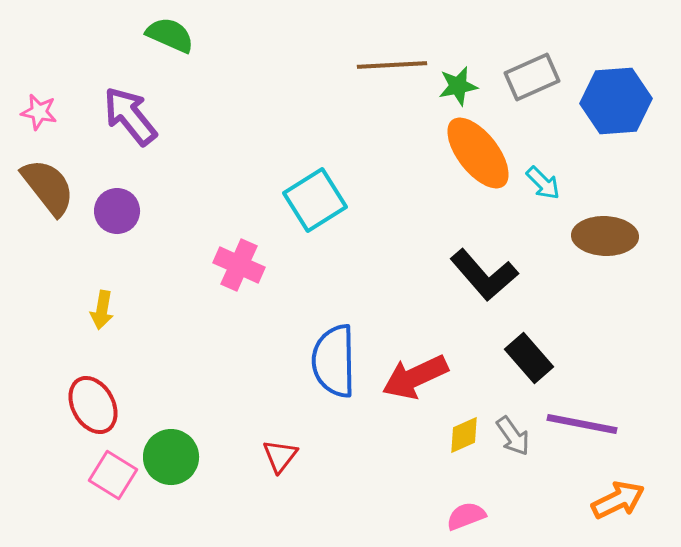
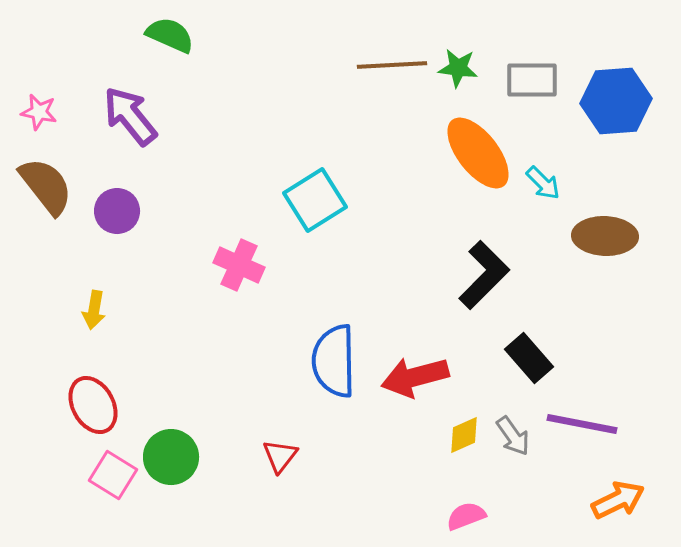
gray rectangle: moved 3 px down; rotated 24 degrees clockwise
green star: moved 18 px up; rotated 18 degrees clockwise
brown semicircle: moved 2 px left, 1 px up
black L-shape: rotated 94 degrees counterclockwise
yellow arrow: moved 8 px left
red arrow: rotated 10 degrees clockwise
